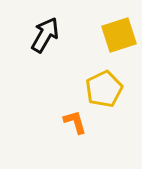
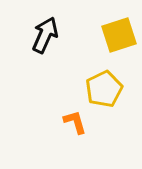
black arrow: rotated 6 degrees counterclockwise
